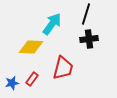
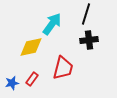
black cross: moved 1 px down
yellow diamond: rotated 15 degrees counterclockwise
